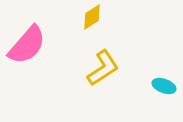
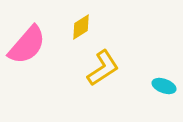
yellow diamond: moved 11 px left, 10 px down
